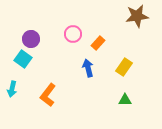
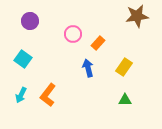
purple circle: moved 1 px left, 18 px up
cyan arrow: moved 9 px right, 6 px down; rotated 14 degrees clockwise
